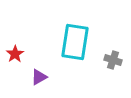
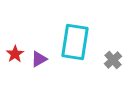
gray cross: rotated 30 degrees clockwise
purple triangle: moved 18 px up
